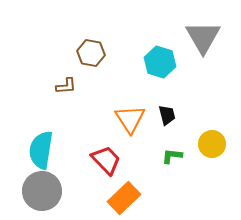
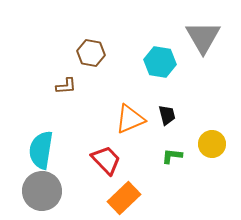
cyan hexagon: rotated 8 degrees counterclockwise
orange triangle: rotated 40 degrees clockwise
